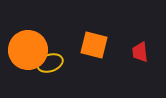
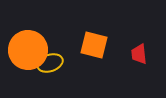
red trapezoid: moved 1 px left, 2 px down
